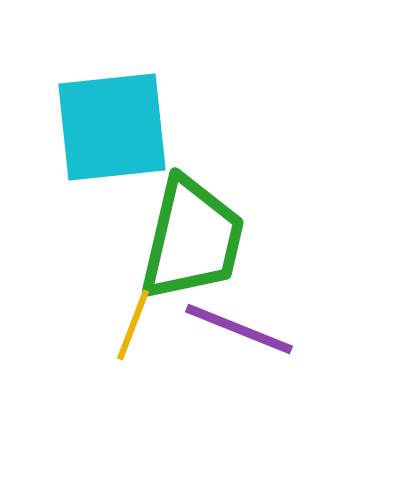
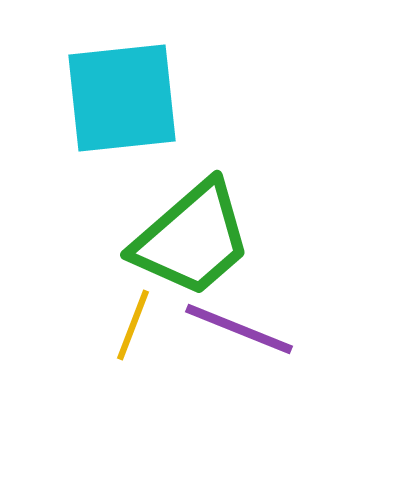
cyan square: moved 10 px right, 29 px up
green trapezoid: rotated 36 degrees clockwise
